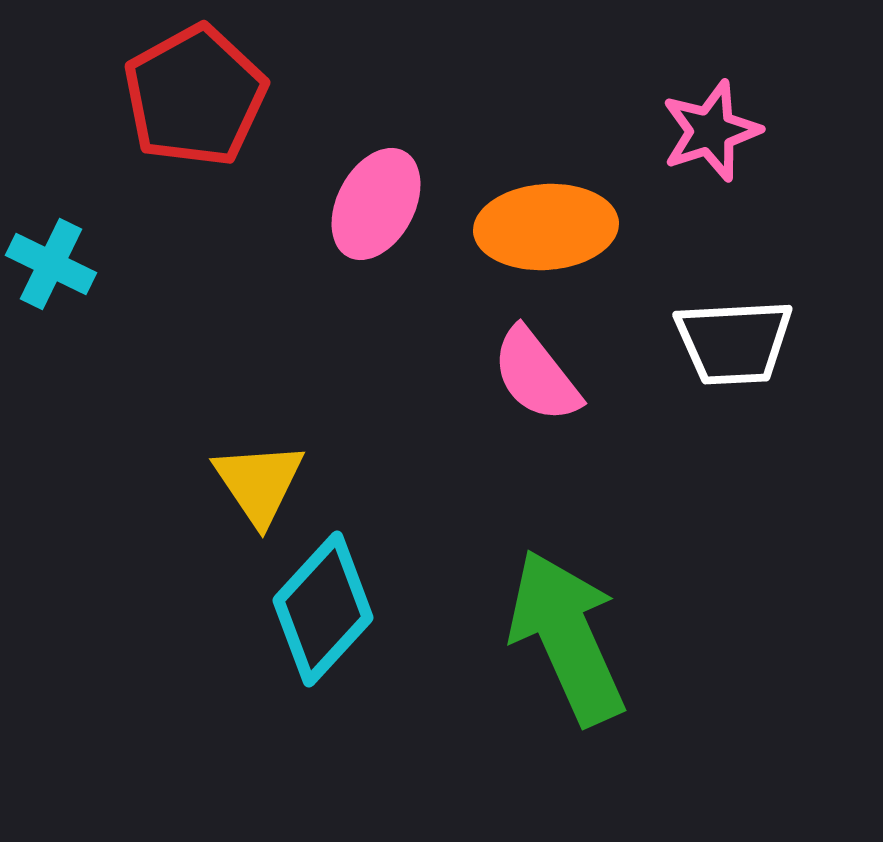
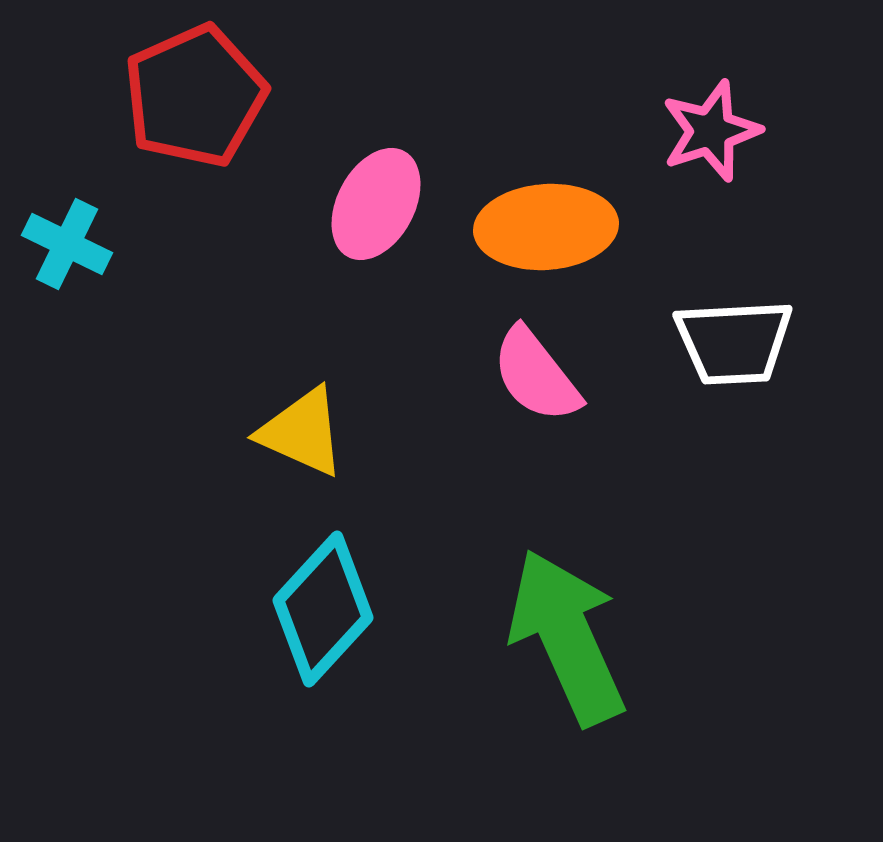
red pentagon: rotated 5 degrees clockwise
cyan cross: moved 16 px right, 20 px up
yellow triangle: moved 43 px right, 51 px up; rotated 32 degrees counterclockwise
